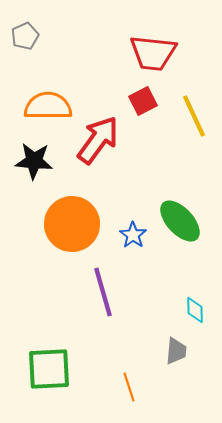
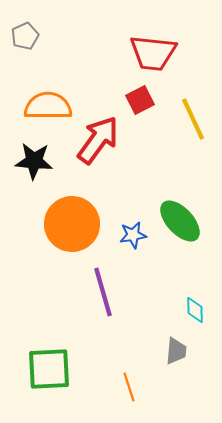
red square: moved 3 px left, 1 px up
yellow line: moved 1 px left, 3 px down
blue star: rotated 28 degrees clockwise
